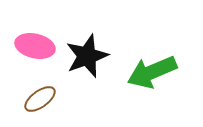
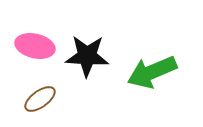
black star: rotated 24 degrees clockwise
